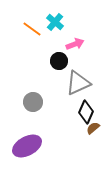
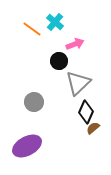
gray triangle: rotated 20 degrees counterclockwise
gray circle: moved 1 px right
